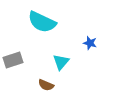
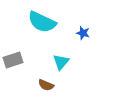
blue star: moved 7 px left, 10 px up
